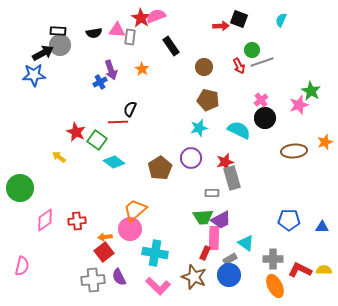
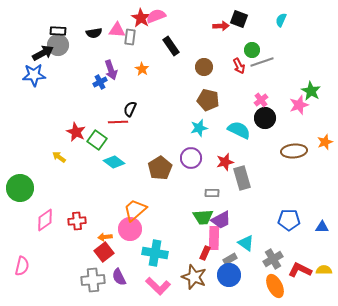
gray circle at (60, 45): moved 2 px left
gray rectangle at (232, 178): moved 10 px right
gray cross at (273, 259): rotated 30 degrees counterclockwise
